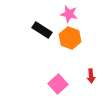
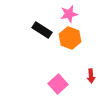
pink star: rotated 24 degrees counterclockwise
